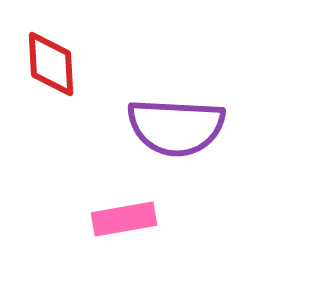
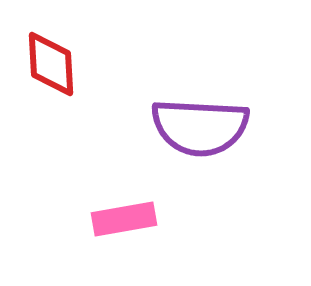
purple semicircle: moved 24 px right
